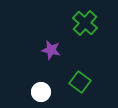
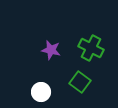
green cross: moved 6 px right, 25 px down; rotated 15 degrees counterclockwise
